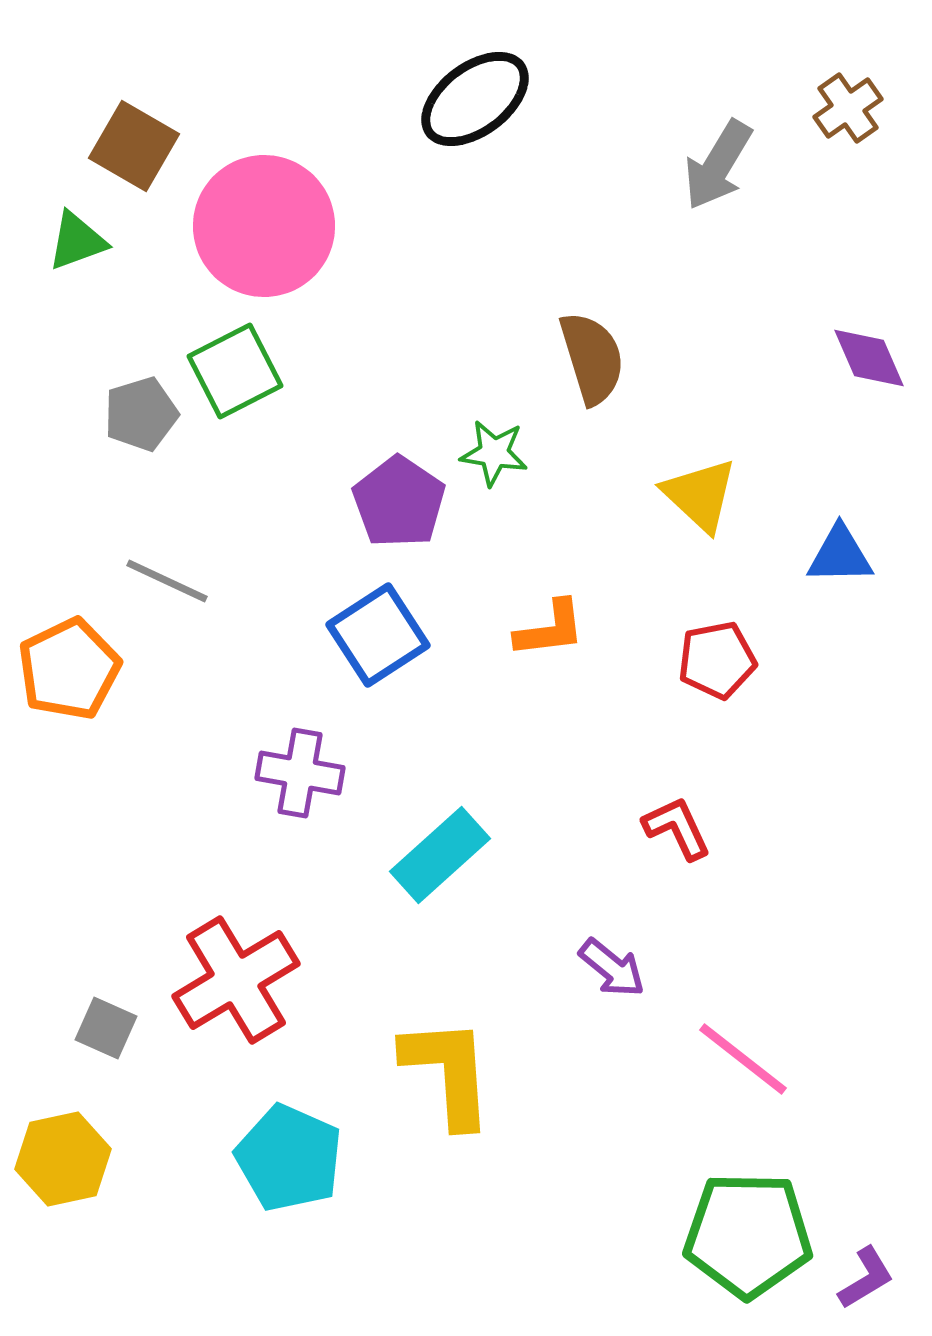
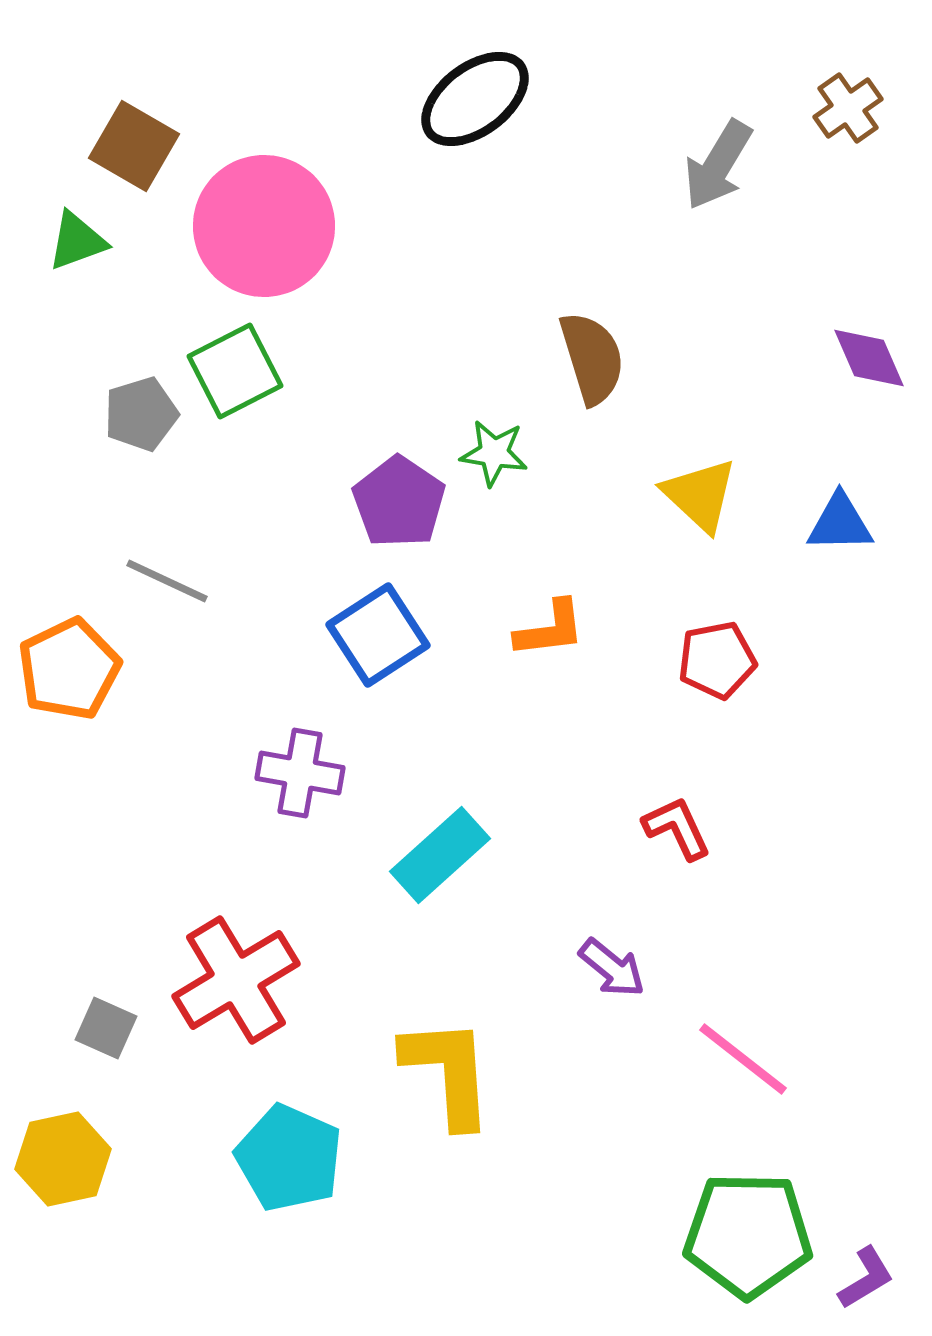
blue triangle: moved 32 px up
